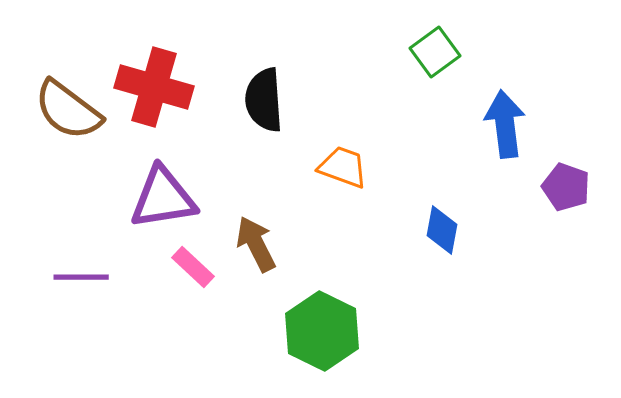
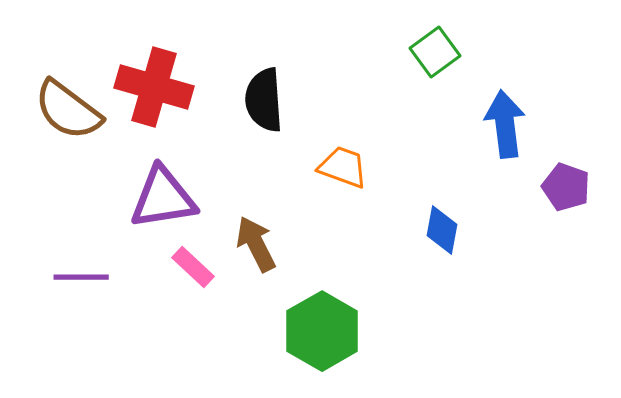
green hexagon: rotated 4 degrees clockwise
